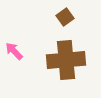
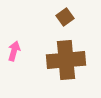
pink arrow: rotated 60 degrees clockwise
